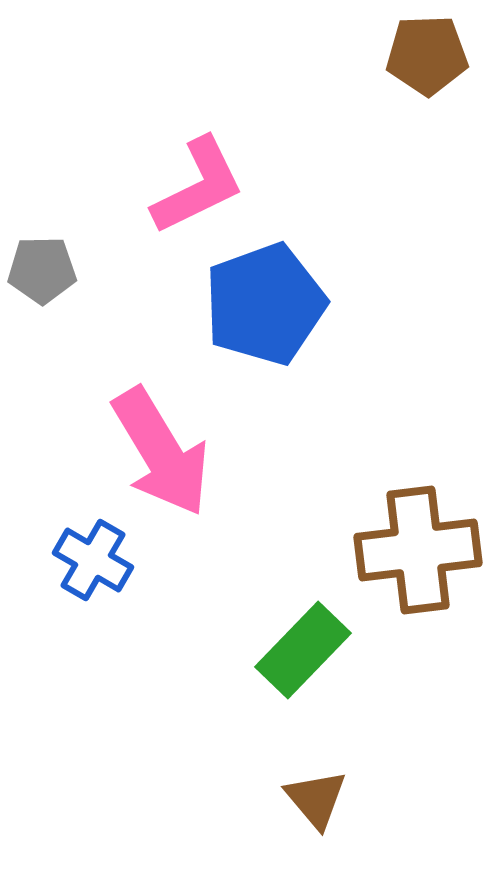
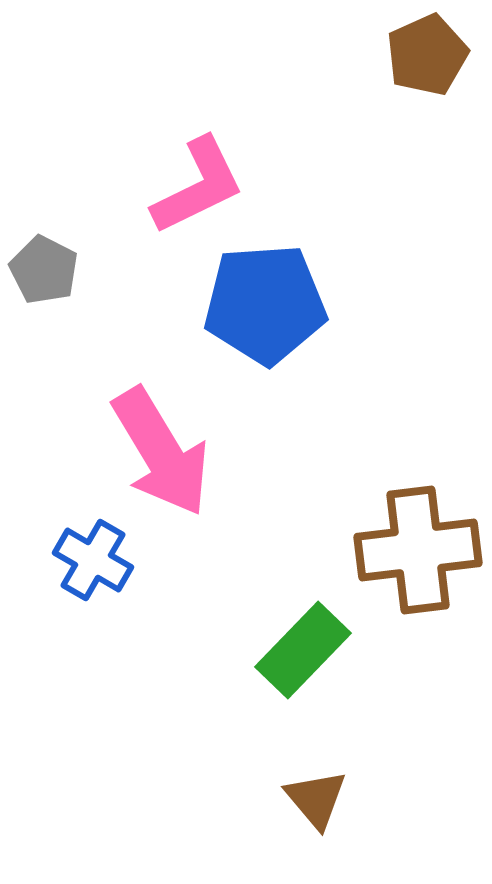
brown pentagon: rotated 22 degrees counterclockwise
gray pentagon: moved 2 px right; rotated 28 degrees clockwise
blue pentagon: rotated 16 degrees clockwise
